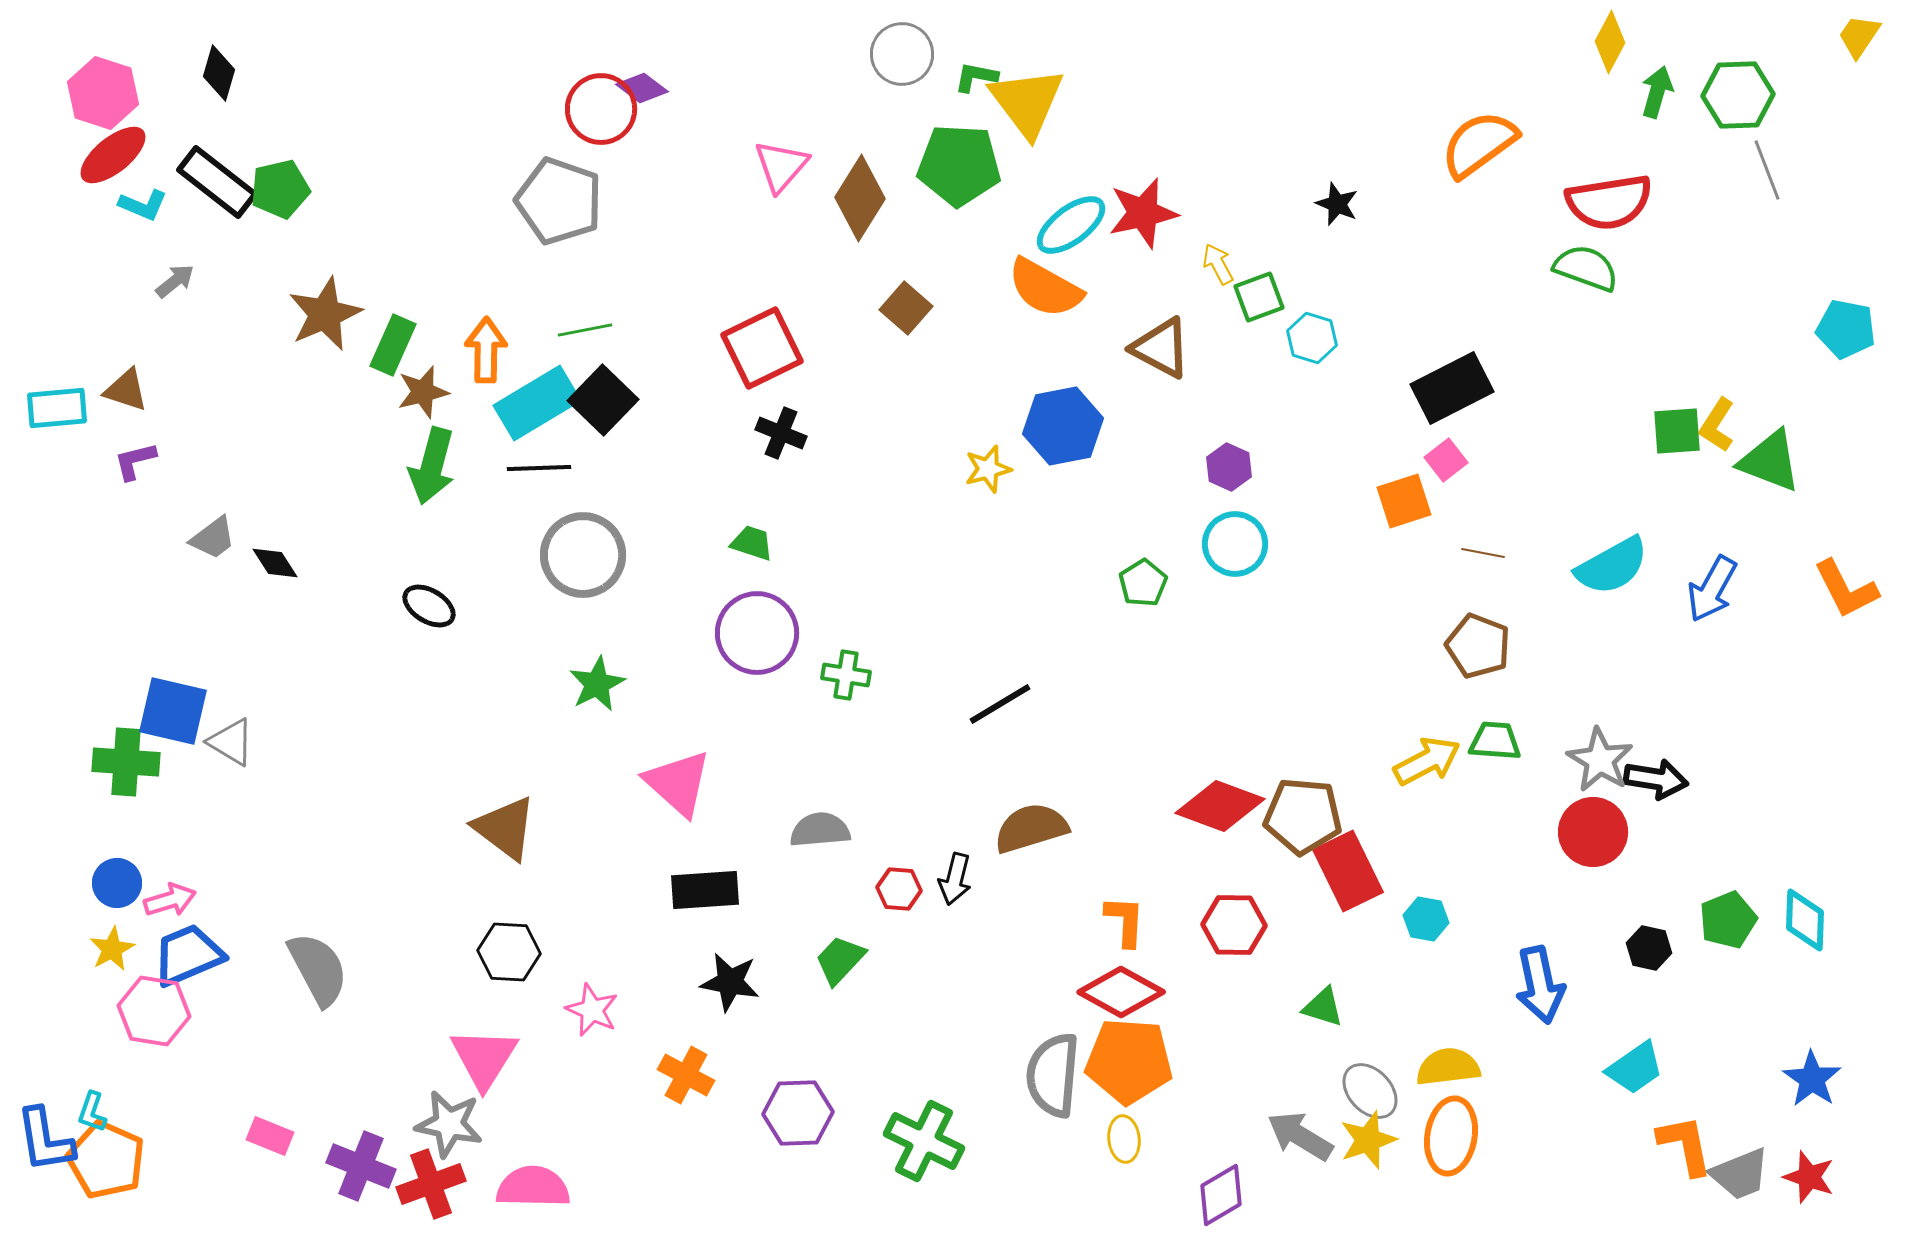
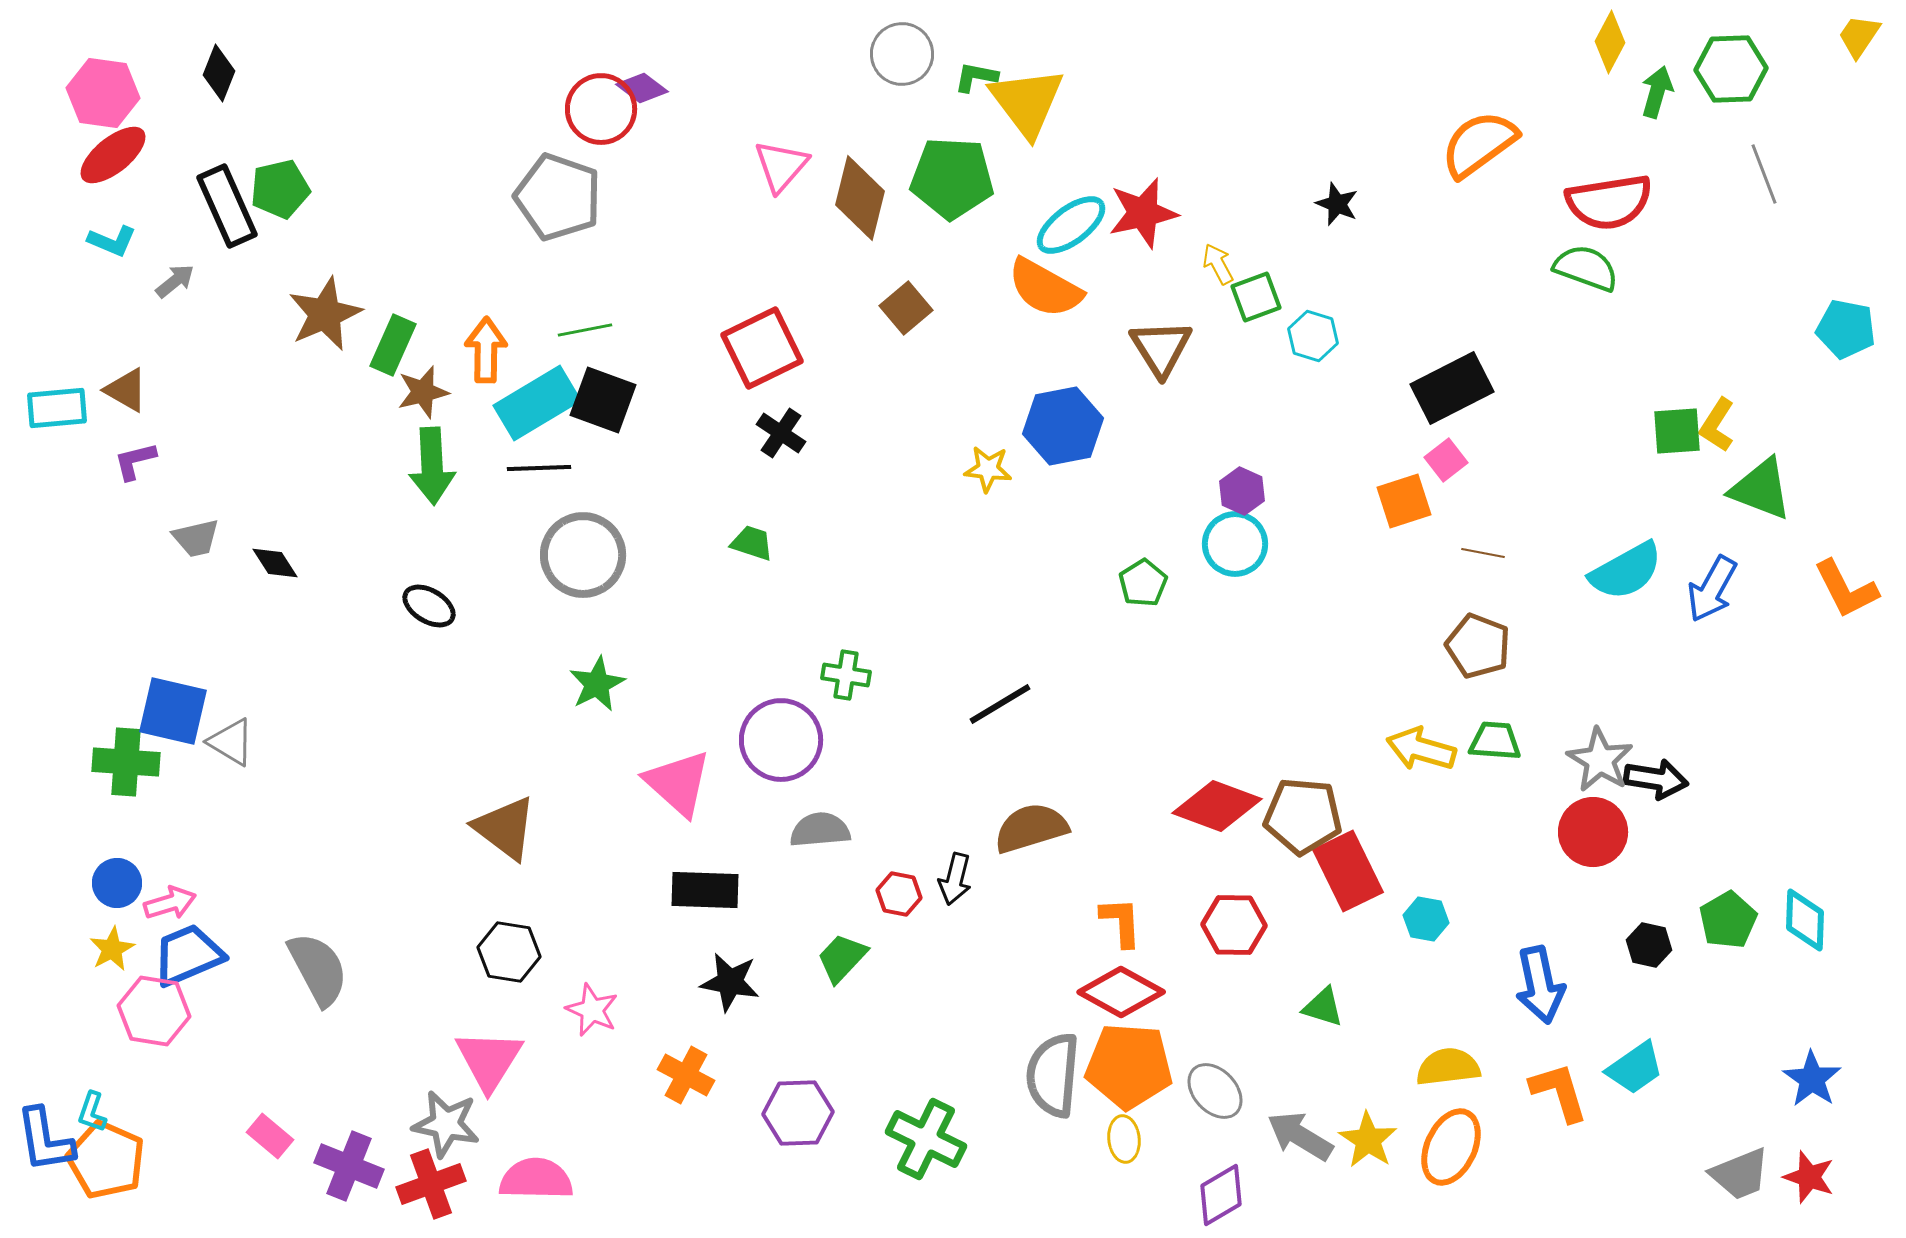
black diamond at (219, 73): rotated 6 degrees clockwise
pink hexagon at (103, 93): rotated 10 degrees counterclockwise
green hexagon at (1738, 95): moved 7 px left, 26 px up
green pentagon at (959, 165): moved 7 px left, 13 px down
gray line at (1767, 170): moved 3 px left, 4 px down
black rectangle at (217, 182): moved 10 px right, 24 px down; rotated 28 degrees clockwise
brown diamond at (860, 198): rotated 18 degrees counterclockwise
gray pentagon at (559, 201): moved 1 px left, 4 px up
cyan L-shape at (143, 205): moved 31 px left, 36 px down
green square at (1259, 297): moved 3 px left
brown square at (906, 308): rotated 9 degrees clockwise
cyan hexagon at (1312, 338): moved 1 px right, 2 px up
brown triangle at (1161, 348): rotated 30 degrees clockwise
brown triangle at (126, 390): rotated 12 degrees clockwise
black square at (603, 400): rotated 24 degrees counterclockwise
black cross at (781, 433): rotated 12 degrees clockwise
green triangle at (1770, 461): moved 9 px left, 28 px down
green arrow at (432, 466): rotated 18 degrees counterclockwise
purple hexagon at (1229, 467): moved 13 px right, 24 px down
yellow star at (988, 469): rotated 21 degrees clockwise
gray trapezoid at (213, 538): moved 17 px left; rotated 24 degrees clockwise
cyan semicircle at (1612, 566): moved 14 px right, 5 px down
purple circle at (757, 633): moved 24 px right, 107 px down
yellow arrow at (1427, 761): moved 6 px left, 12 px up; rotated 136 degrees counterclockwise
red diamond at (1220, 806): moved 3 px left
red hexagon at (899, 889): moved 5 px down; rotated 6 degrees clockwise
black rectangle at (705, 890): rotated 6 degrees clockwise
pink arrow at (170, 900): moved 3 px down
green pentagon at (1728, 920): rotated 8 degrees counterclockwise
orange L-shape at (1125, 921): moved 4 px left, 1 px down; rotated 6 degrees counterclockwise
black hexagon at (1649, 948): moved 3 px up
black hexagon at (509, 952): rotated 6 degrees clockwise
green trapezoid at (840, 960): moved 2 px right, 2 px up
pink triangle at (484, 1058): moved 5 px right, 2 px down
orange pentagon at (1129, 1061): moved 5 px down
gray ellipse at (1370, 1091): moved 155 px left
gray star at (449, 1124): moved 3 px left
pink rectangle at (270, 1136): rotated 18 degrees clockwise
orange ellipse at (1451, 1136): moved 11 px down; rotated 16 degrees clockwise
yellow star at (1368, 1140): rotated 20 degrees counterclockwise
green cross at (924, 1141): moved 2 px right, 2 px up
orange L-shape at (1685, 1145): moved 126 px left, 53 px up; rotated 6 degrees counterclockwise
purple cross at (361, 1166): moved 12 px left
pink semicircle at (533, 1187): moved 3 px right, 8 px up
